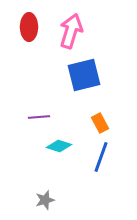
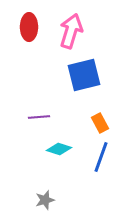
cyan diamond: moved 3 px down
